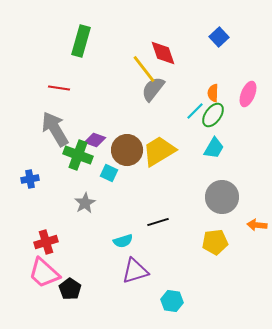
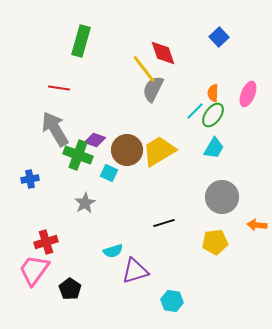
gray semicircle: rotated 12 degrees counterclockwise
black line: moved 6 px right, 1 px down
cyan semicircle: moved 10 px left, 10 px down
pink trapezoid: moved 10 px left, 3 px up; rotated 84 degrees clockwise
